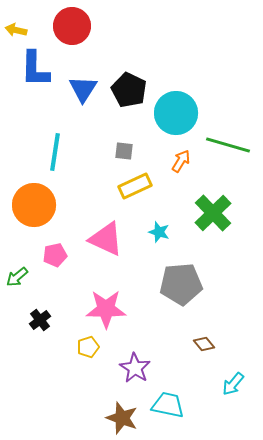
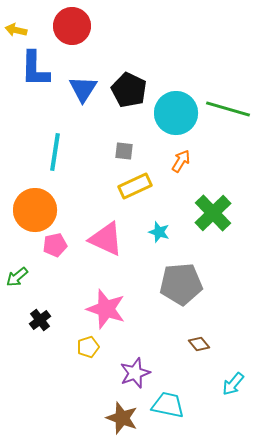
green line: moved 36 px up
orange circle: moved 1 px right, 5 px down
pink pentagon: moved 10 px up
pink star: rotated 18 degrees clockwise
brown diamond: moved 5 px left
purple star: moved 5 px down; rotated 20 degrees clockwise
